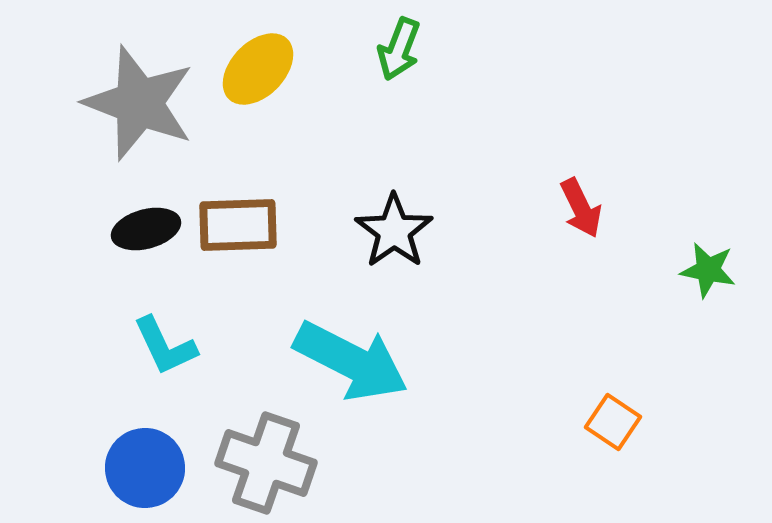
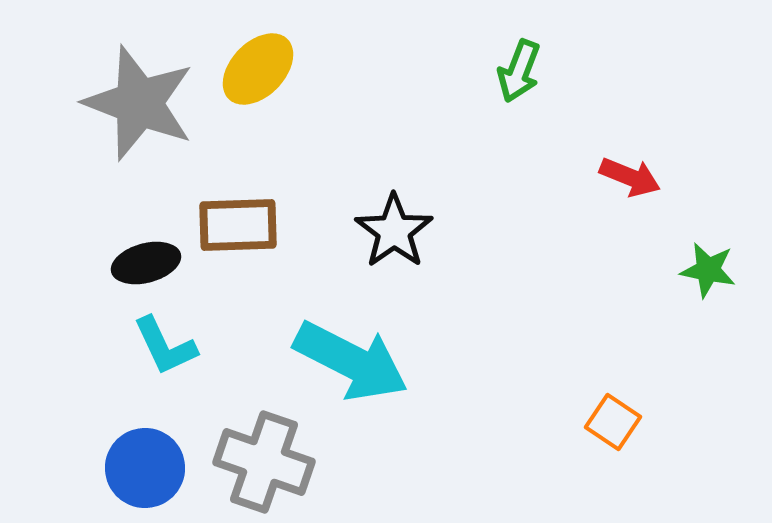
green arrow: moved 120 px right, 22 px down
red arrow: moved 49 px right, 31 px up; rotated 42 degrees counterclockwise
black ellipse: moved 34 px down
gray cross: moved 2 px left, 1 px up
